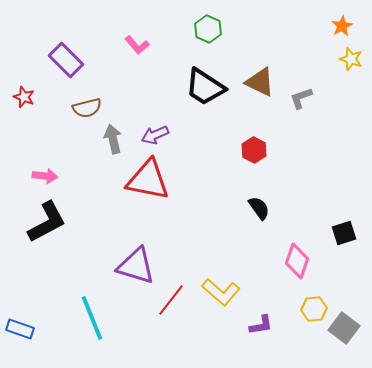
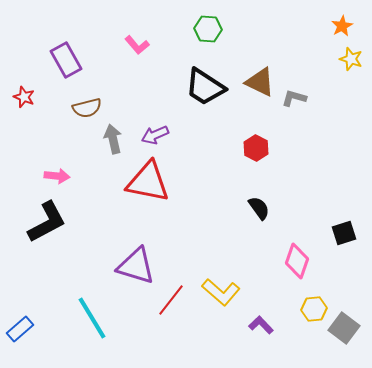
green hexagon: rotated 20 degrees counterclockwise
purple rectangle: rotated 16 degrees clockwise
gray L-shape: moved 7 px left; rotated 35 degrees clockwise
red hexagon: moved 2 px right, 2 px up
pink arrow: moved 12 px right
red triangle: moved 2 px down
cyan line: rotated 9 degrees counterclockwise
purple L-shape: rotated 125 degrees counterclockwise
blue rectangle: rotated 60 degrees counterclockwise
